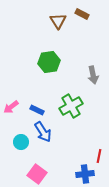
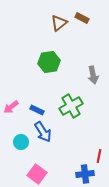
brown rectangle: moved 4 px down
brown triangle: moved 1 px right, 2 px down; rotated 24 degrees clockwise
